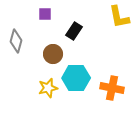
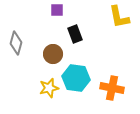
purple square: moved 12 px right, 4 px up
black rectangle: moved 1 px right, 3 px down; rotated 54 degrees counterclockwise
gray diamond: moved 2 px down
cyan hexagon: rotated 8 degrees clockwise
yellow star: moved 1 px right
